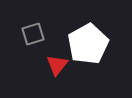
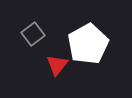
gray square: rotated 20 degrees counterclockwise
